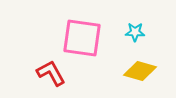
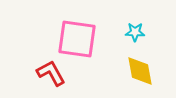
pink square: moved 5 px left, 1 px down
yellow diamond: rotated 64 degrees clockwise
